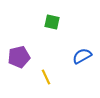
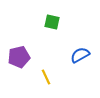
blue semicircle: moved 2 px left, 1 px up
